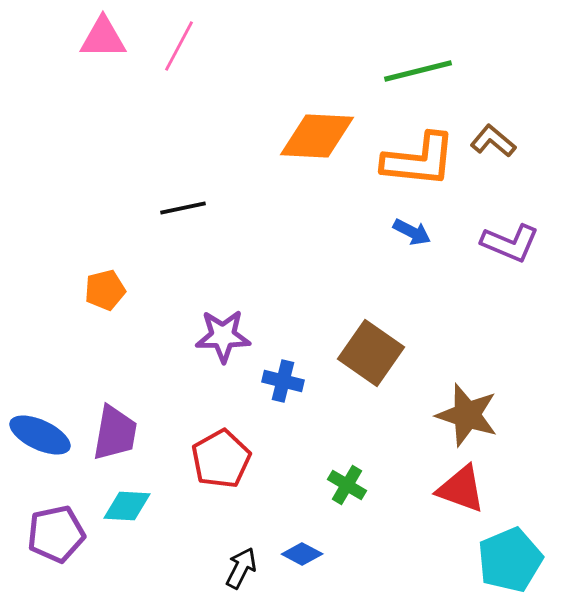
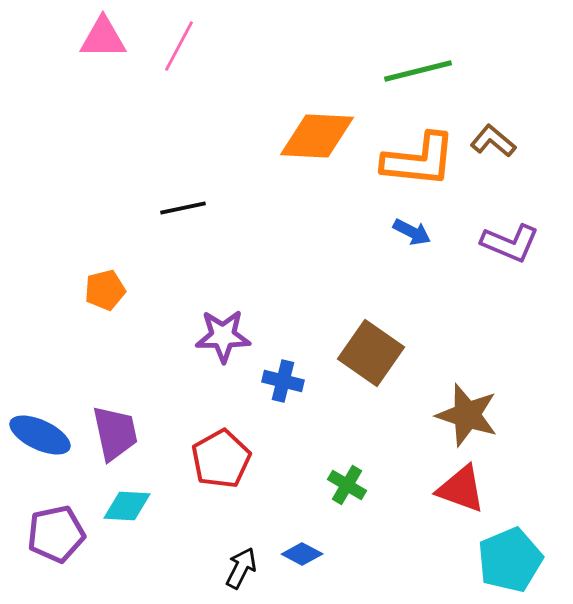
purple trapezoid: rotated 22 degrees counterclockwise
